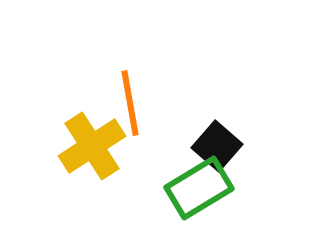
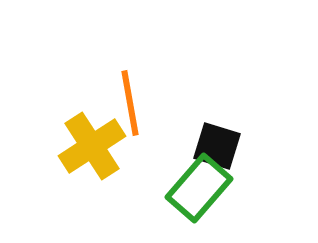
black square: rotated 24 degrees counterclockwise
green rectangle: rotated 18 degrees counterclockwise
